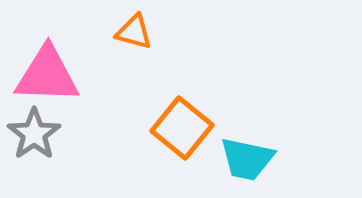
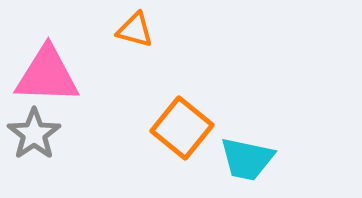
orange triangle: moved 1 px right, 2 px up
